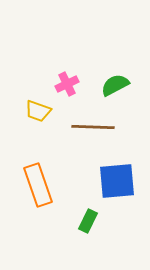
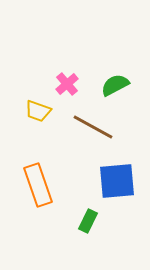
pink cross: rotated 15 degrees counterclockwise
brown line: rotated 27 degrees clockwise
